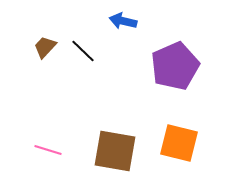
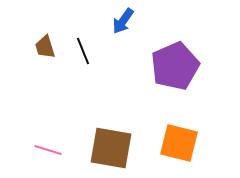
blue arrow: rotated 68 degrees counterclockwise
brown trapezoid: rotated 60 degrees counterclockwise
black line: rotated 24 degrees clockwise
brown square: moved 4 px left, 3 px up
